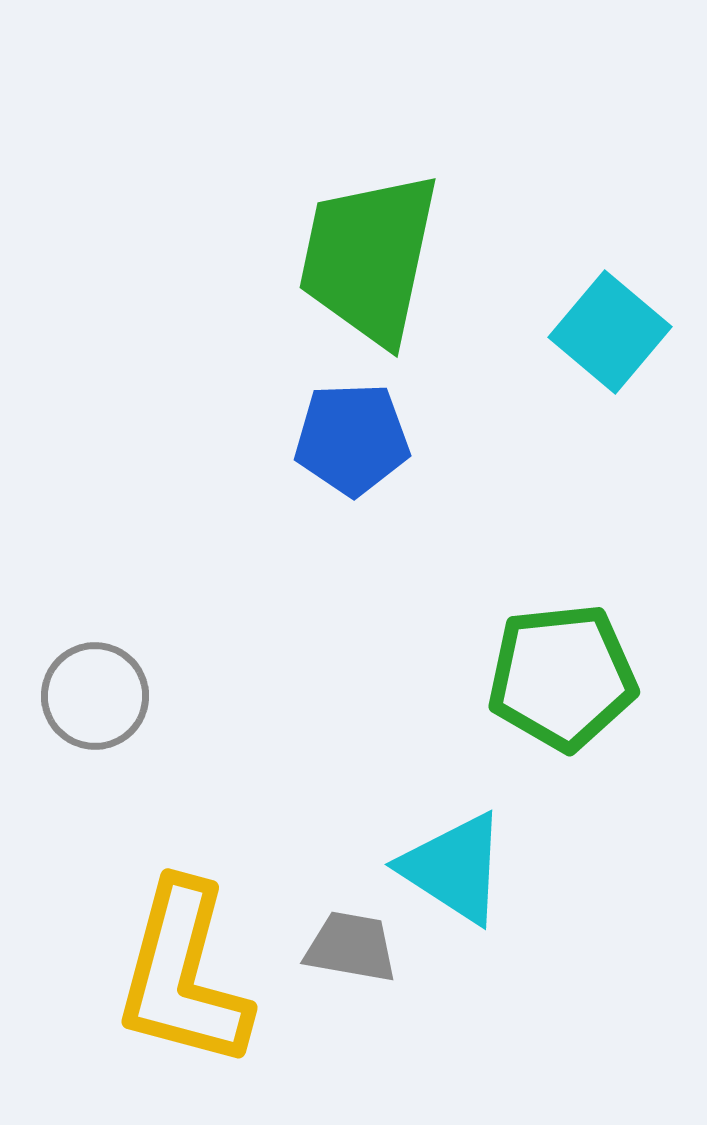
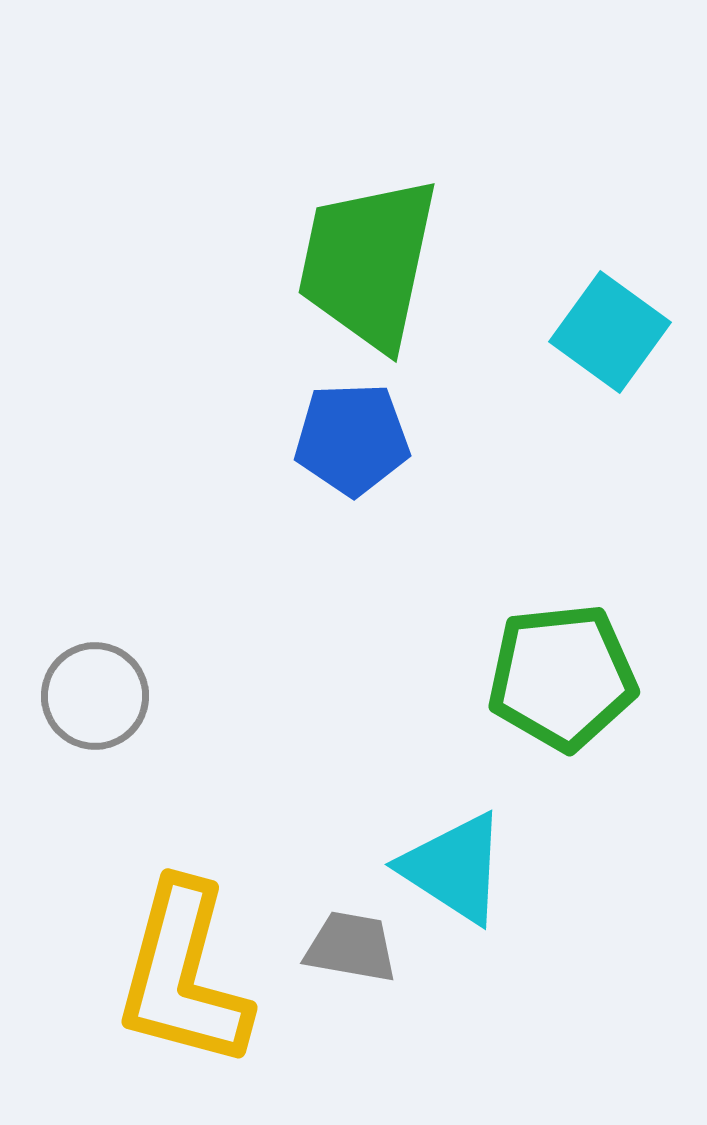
green trapezoid: moved 1 px left, 5 px down
cyan square: rotated 4 degrees counterclockwise
